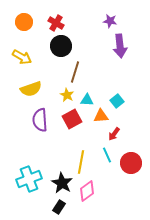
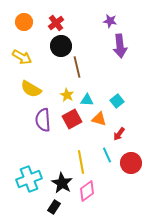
red cross: rotated 21 degrees clockwise
brown line: moved 2 px right, 5 px up; rotated 30 degrees counterclockwise
yellow semicircle: rotated 50 degrees clockwise
orange triangle: moved 2 px left, 3 px down; rotated 21 degrees clockwise
purple semicircle: moved 3 px right
red arrow: moved 5 px right
yellow line: rotated 20 degrees counterclockwise
black rectangle: moved 5 px left
